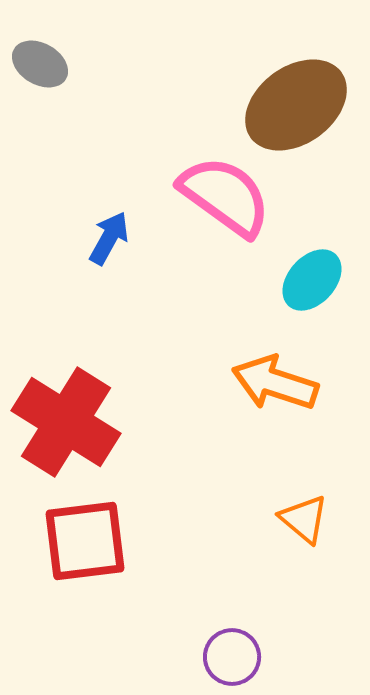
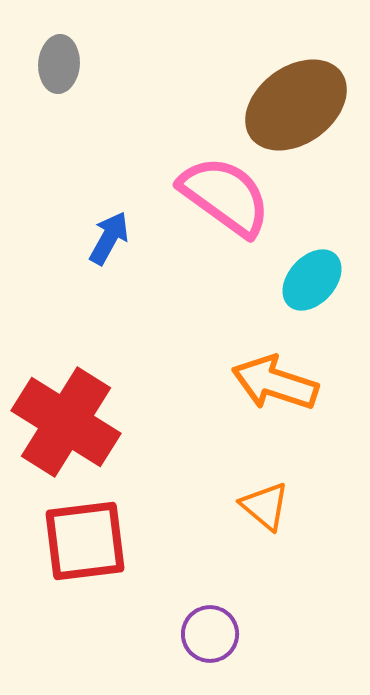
gray ellipse: moved 19 px right; rotated 64 degrees clockwise
orange triangle: moved 39 px left, 13 px up
purple circle: moved 22 px left, 23 px up
